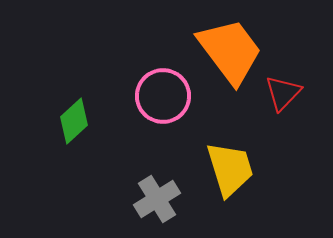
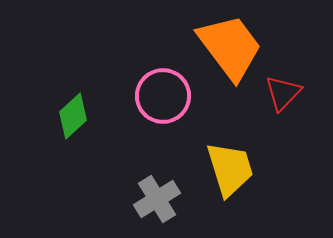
orange trapezoid: moved 4 px up
green diamond: moved 1 px left, 5 px up
